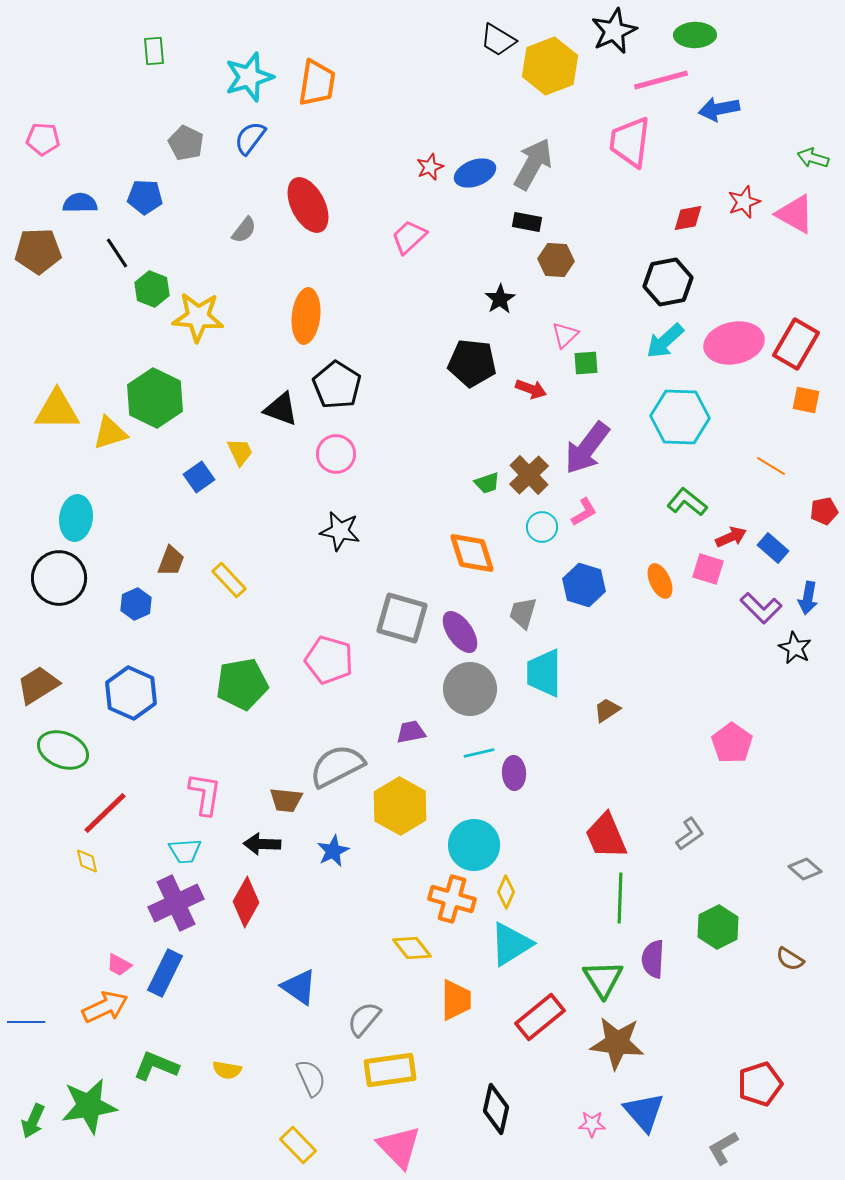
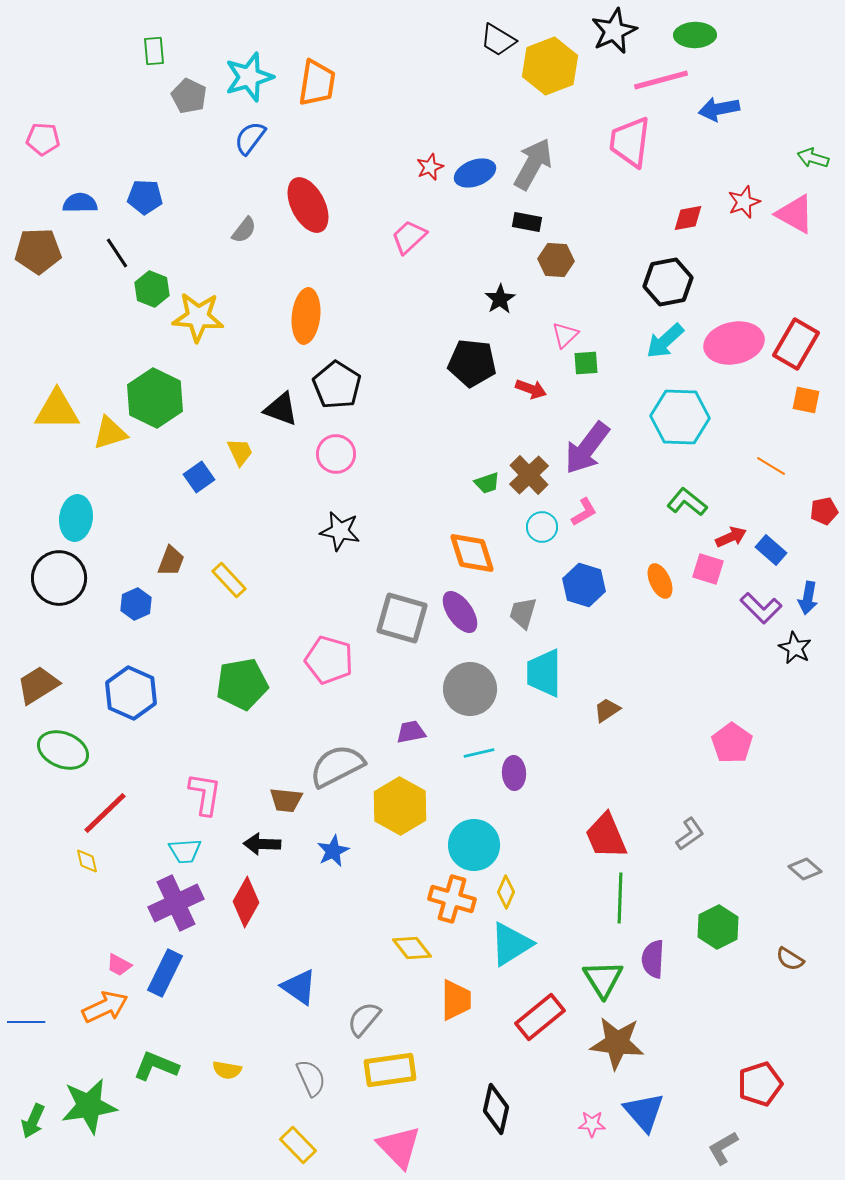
gray pentagon at (186, 143): moved 3 px right, 47 px up
blue rectangle at (773, 548): moved 2 px left, 2 px down
purple ellipse at (460, 632): moved 20 px up
